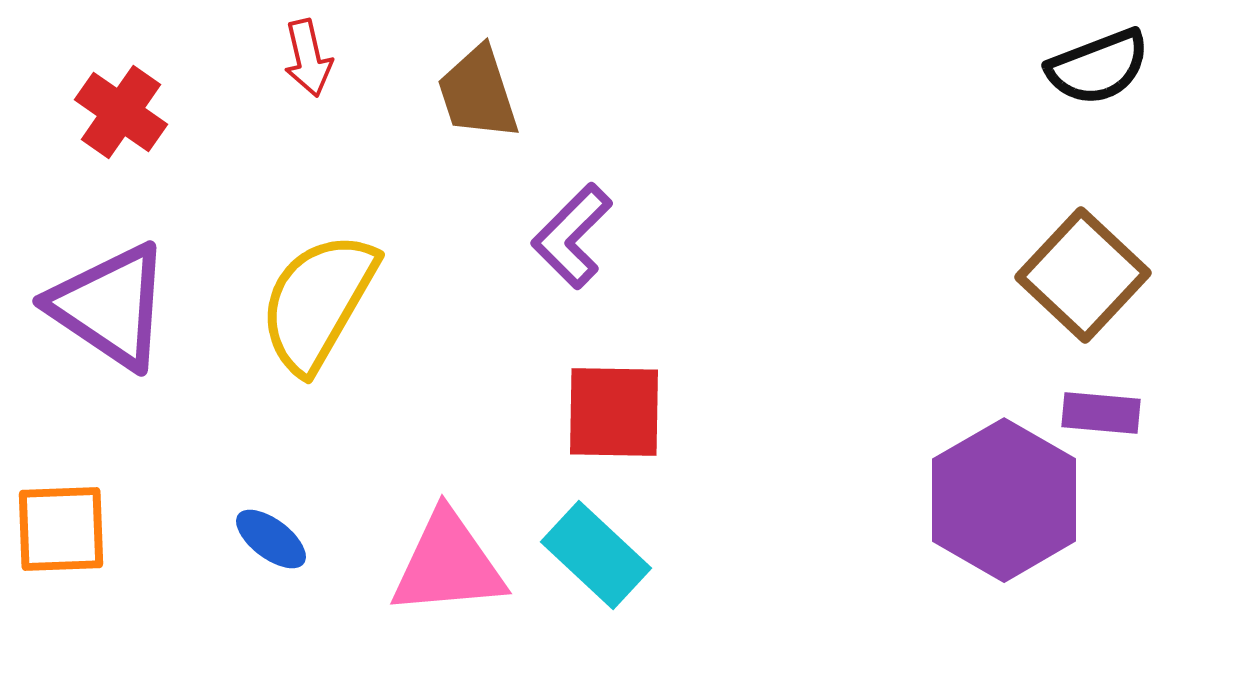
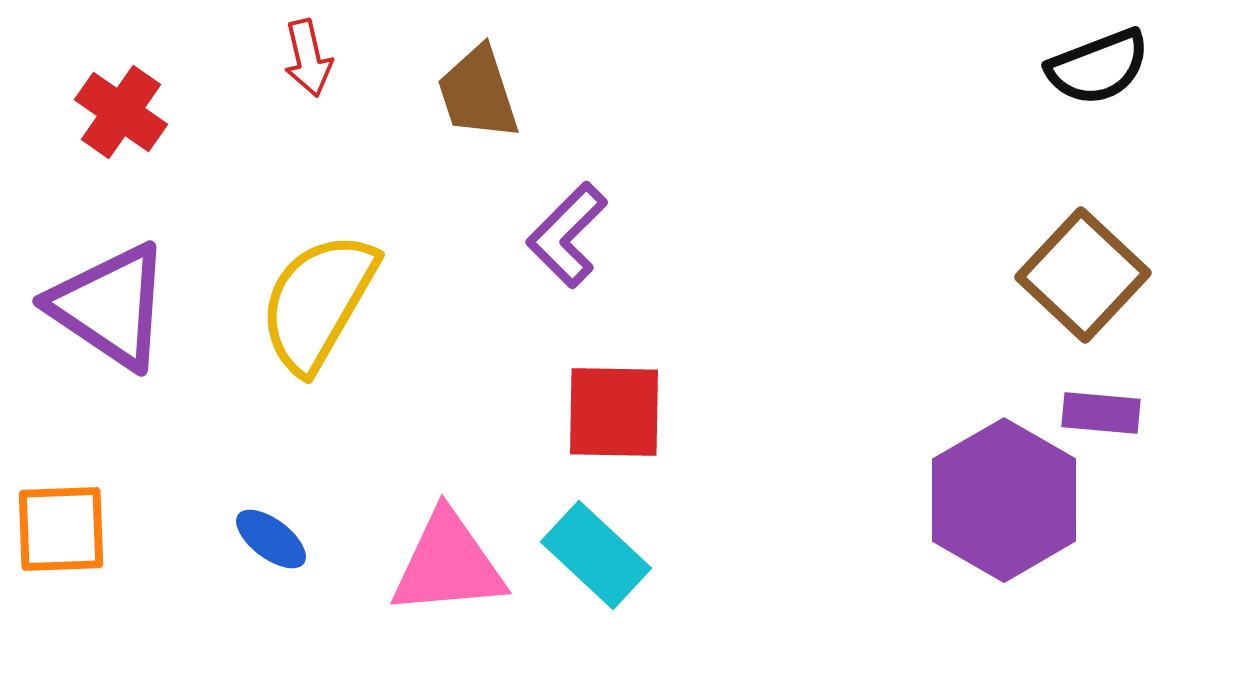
purple L-shape: moved 5 px left, 1 px up
